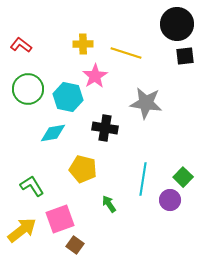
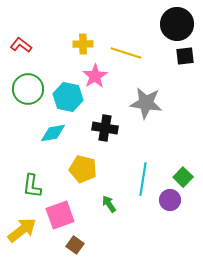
green L-shape: rotated 140 degrees counterclockwise
pink square: moved 4 px up
